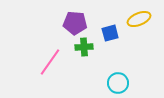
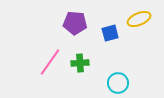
green cross: moved 4 px left, 16 px down
